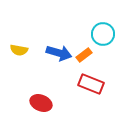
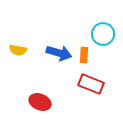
yellow semicircle: moved 1 px left
orange rectangle: rotated 49 degrees counterclockwise
red ellipse: moved 1 px left, 1 px up
